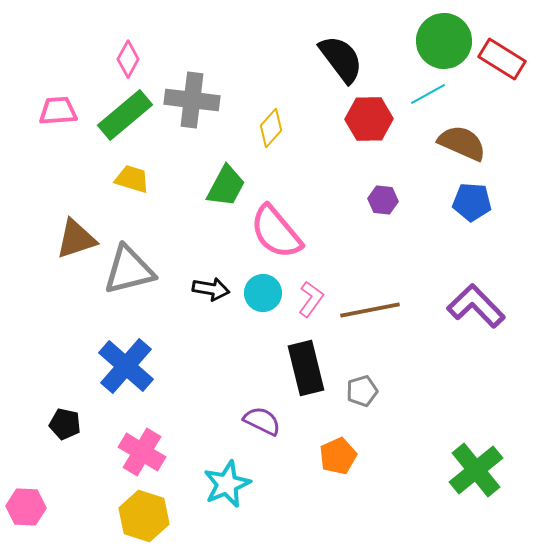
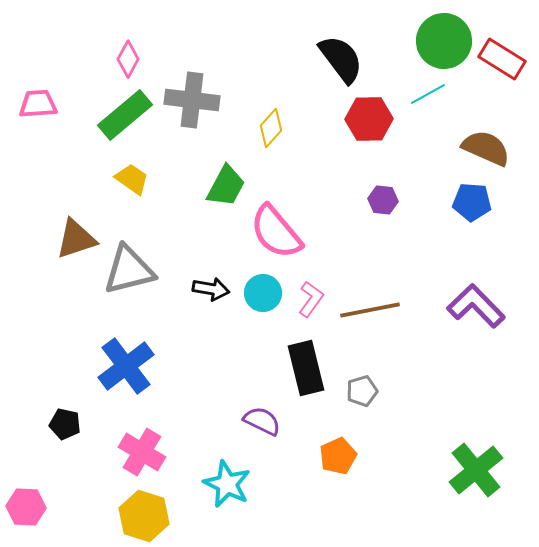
pink trapezoid: moved 20 px left, 7 px up
brown semicircle: moved 24 px right, 5 px down
yellow trapezoid: rotated 18 degrees clockwise
blue cross: rotated 12 degrees clockwise
cyan star: rotated 24 degrees counterclockwise
